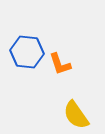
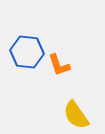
orange L-shape: moved 1 px left, 1 px down
